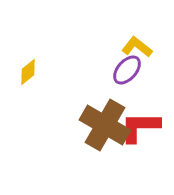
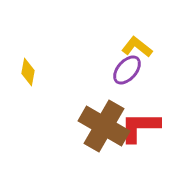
yellow diamond: rotated 40 degrees counterclockwise
brown cross: moved 1 px left, 1 px down
